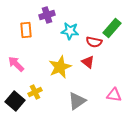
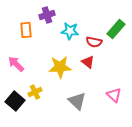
green rectangle: moved 4 px right, 1 px down
yellow star: rotated 20 degrees clockwise
pink triangle: rotated 35 degrees clockwise
gray triangle: rotated 42 degrees counterclockwise
